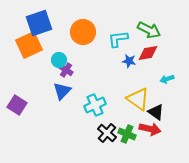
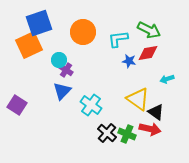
cyan cross: moved 4 px left; rotated 30 degrees counterclockwise
